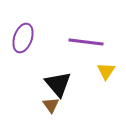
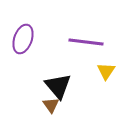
purple ellipse: moved 1 px down
black triangle: moved 2 px down
